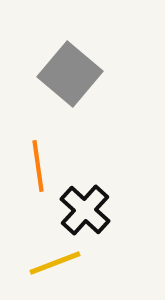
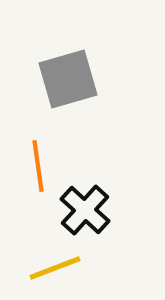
gray square: moved 2 px left, 5 px down; rotated 34 degrees clockwise
yellow line: moved 5 px down
